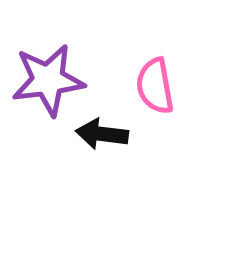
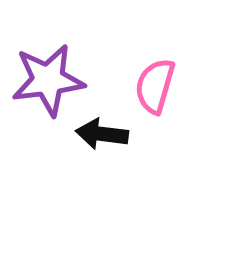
pink semicircle: rotated 26 degrees clockwise
